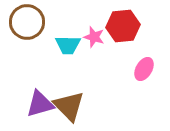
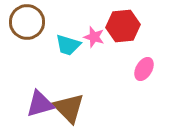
cyan trapezoid: rotated 16 degrees clockwise
brown triangle: moved 2 px down
